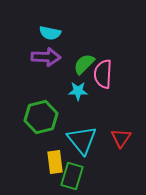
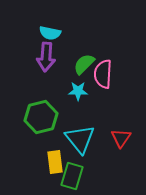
purple arrow: rotated 92 degrees clockwise
cyan triangle: moved 2 px left, 1 px up
